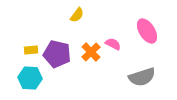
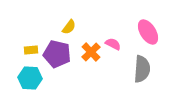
yellow semicircle: moved 8 px left, 12 px down
pink ellipse: moved 1 px right, 1 px down
gray semicircle: moved 8 px up; rotated 68 degrees counterclockwise
